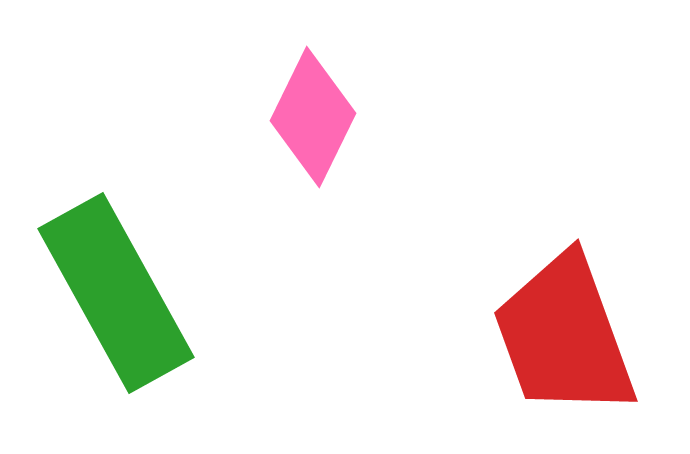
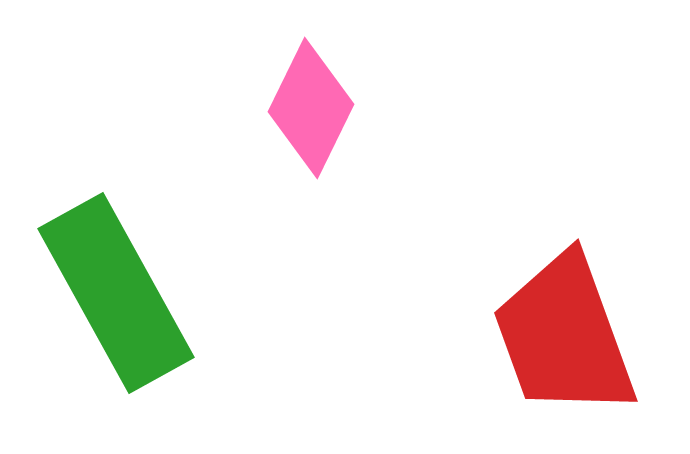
pink diamond: moved 2 px left, 9 px up
